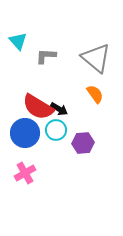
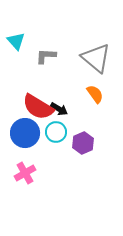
cyan triangle: moved 2 px left
cyan circle: moved 2 px down
purple hexagon: rotated 20 degrees counterclockwise
